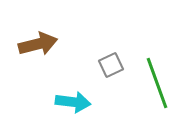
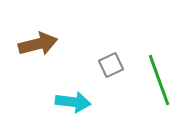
green line: moved 2 px right, 3 px up
